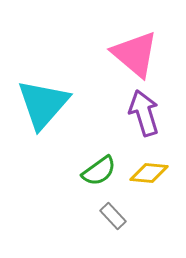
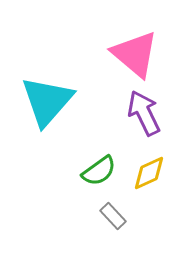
cyan triangle: moved 4 px right, 3 px up
purple arrow: rotated 9 degrees counterclockwise
yellow diamond: rotated 30 degrees counterclockwise
